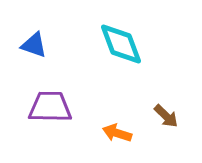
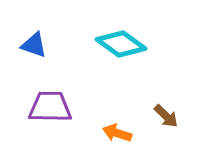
cyan diamond: rotated 33 degrees counterclockwise
